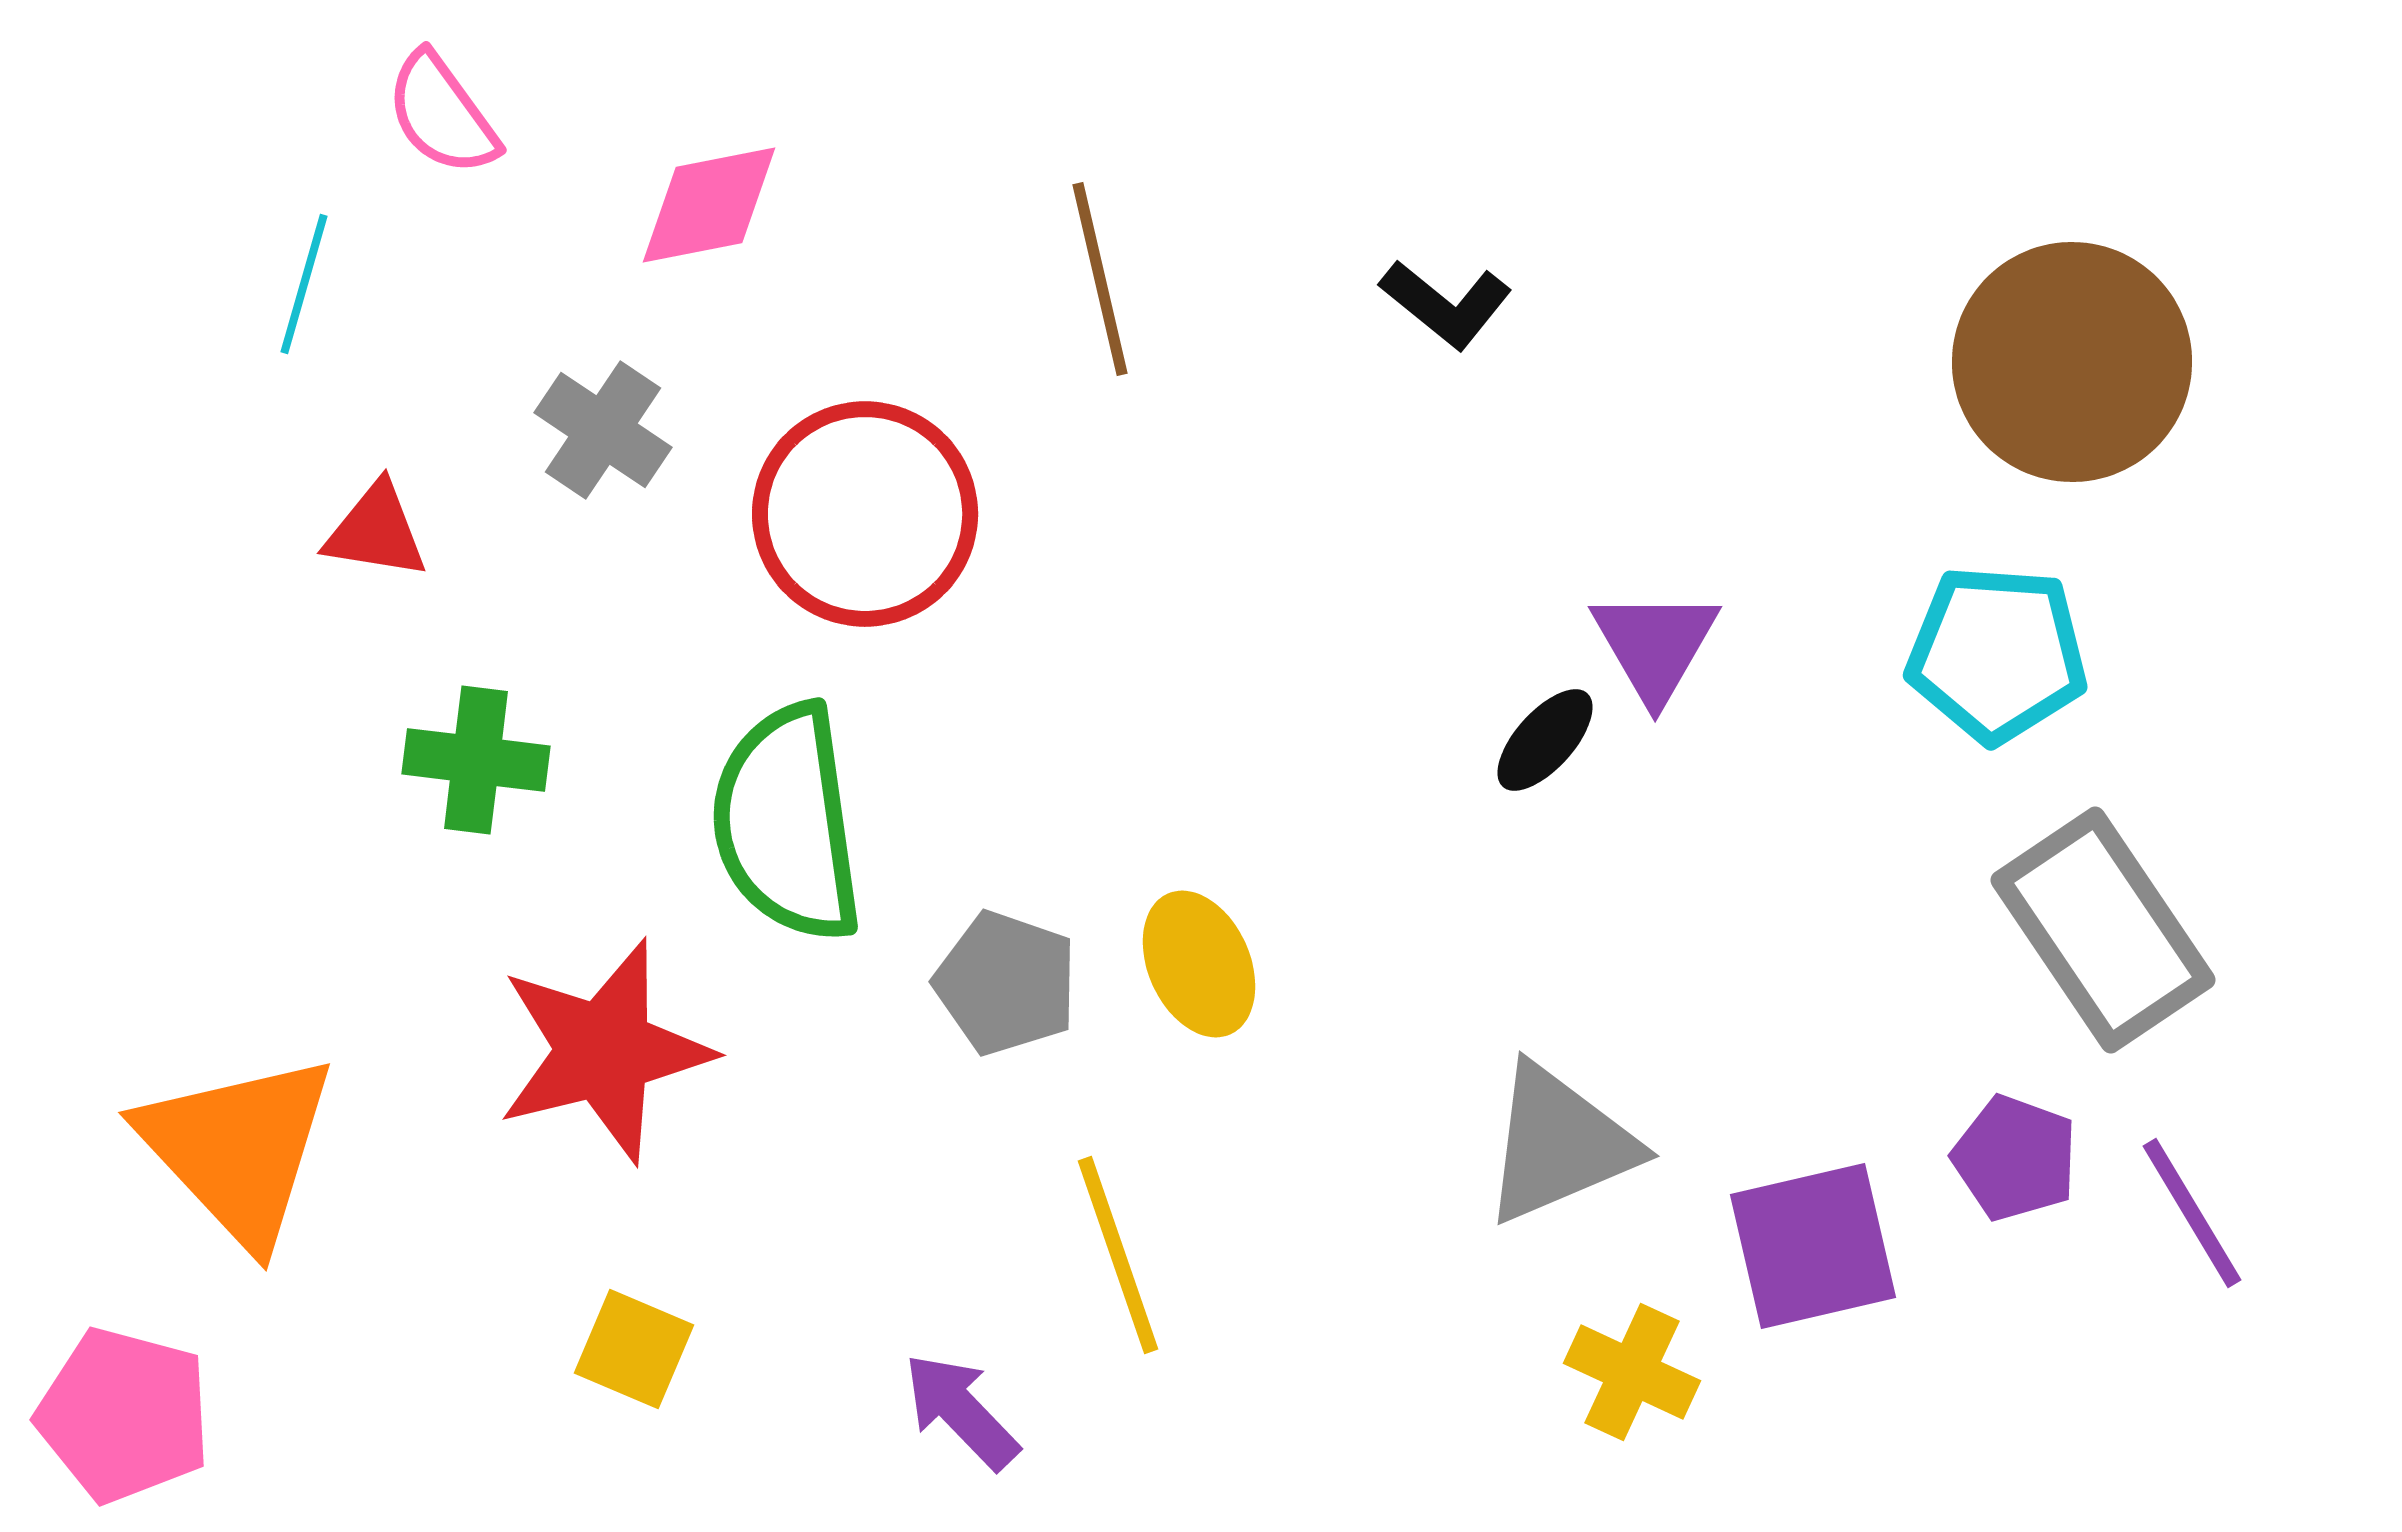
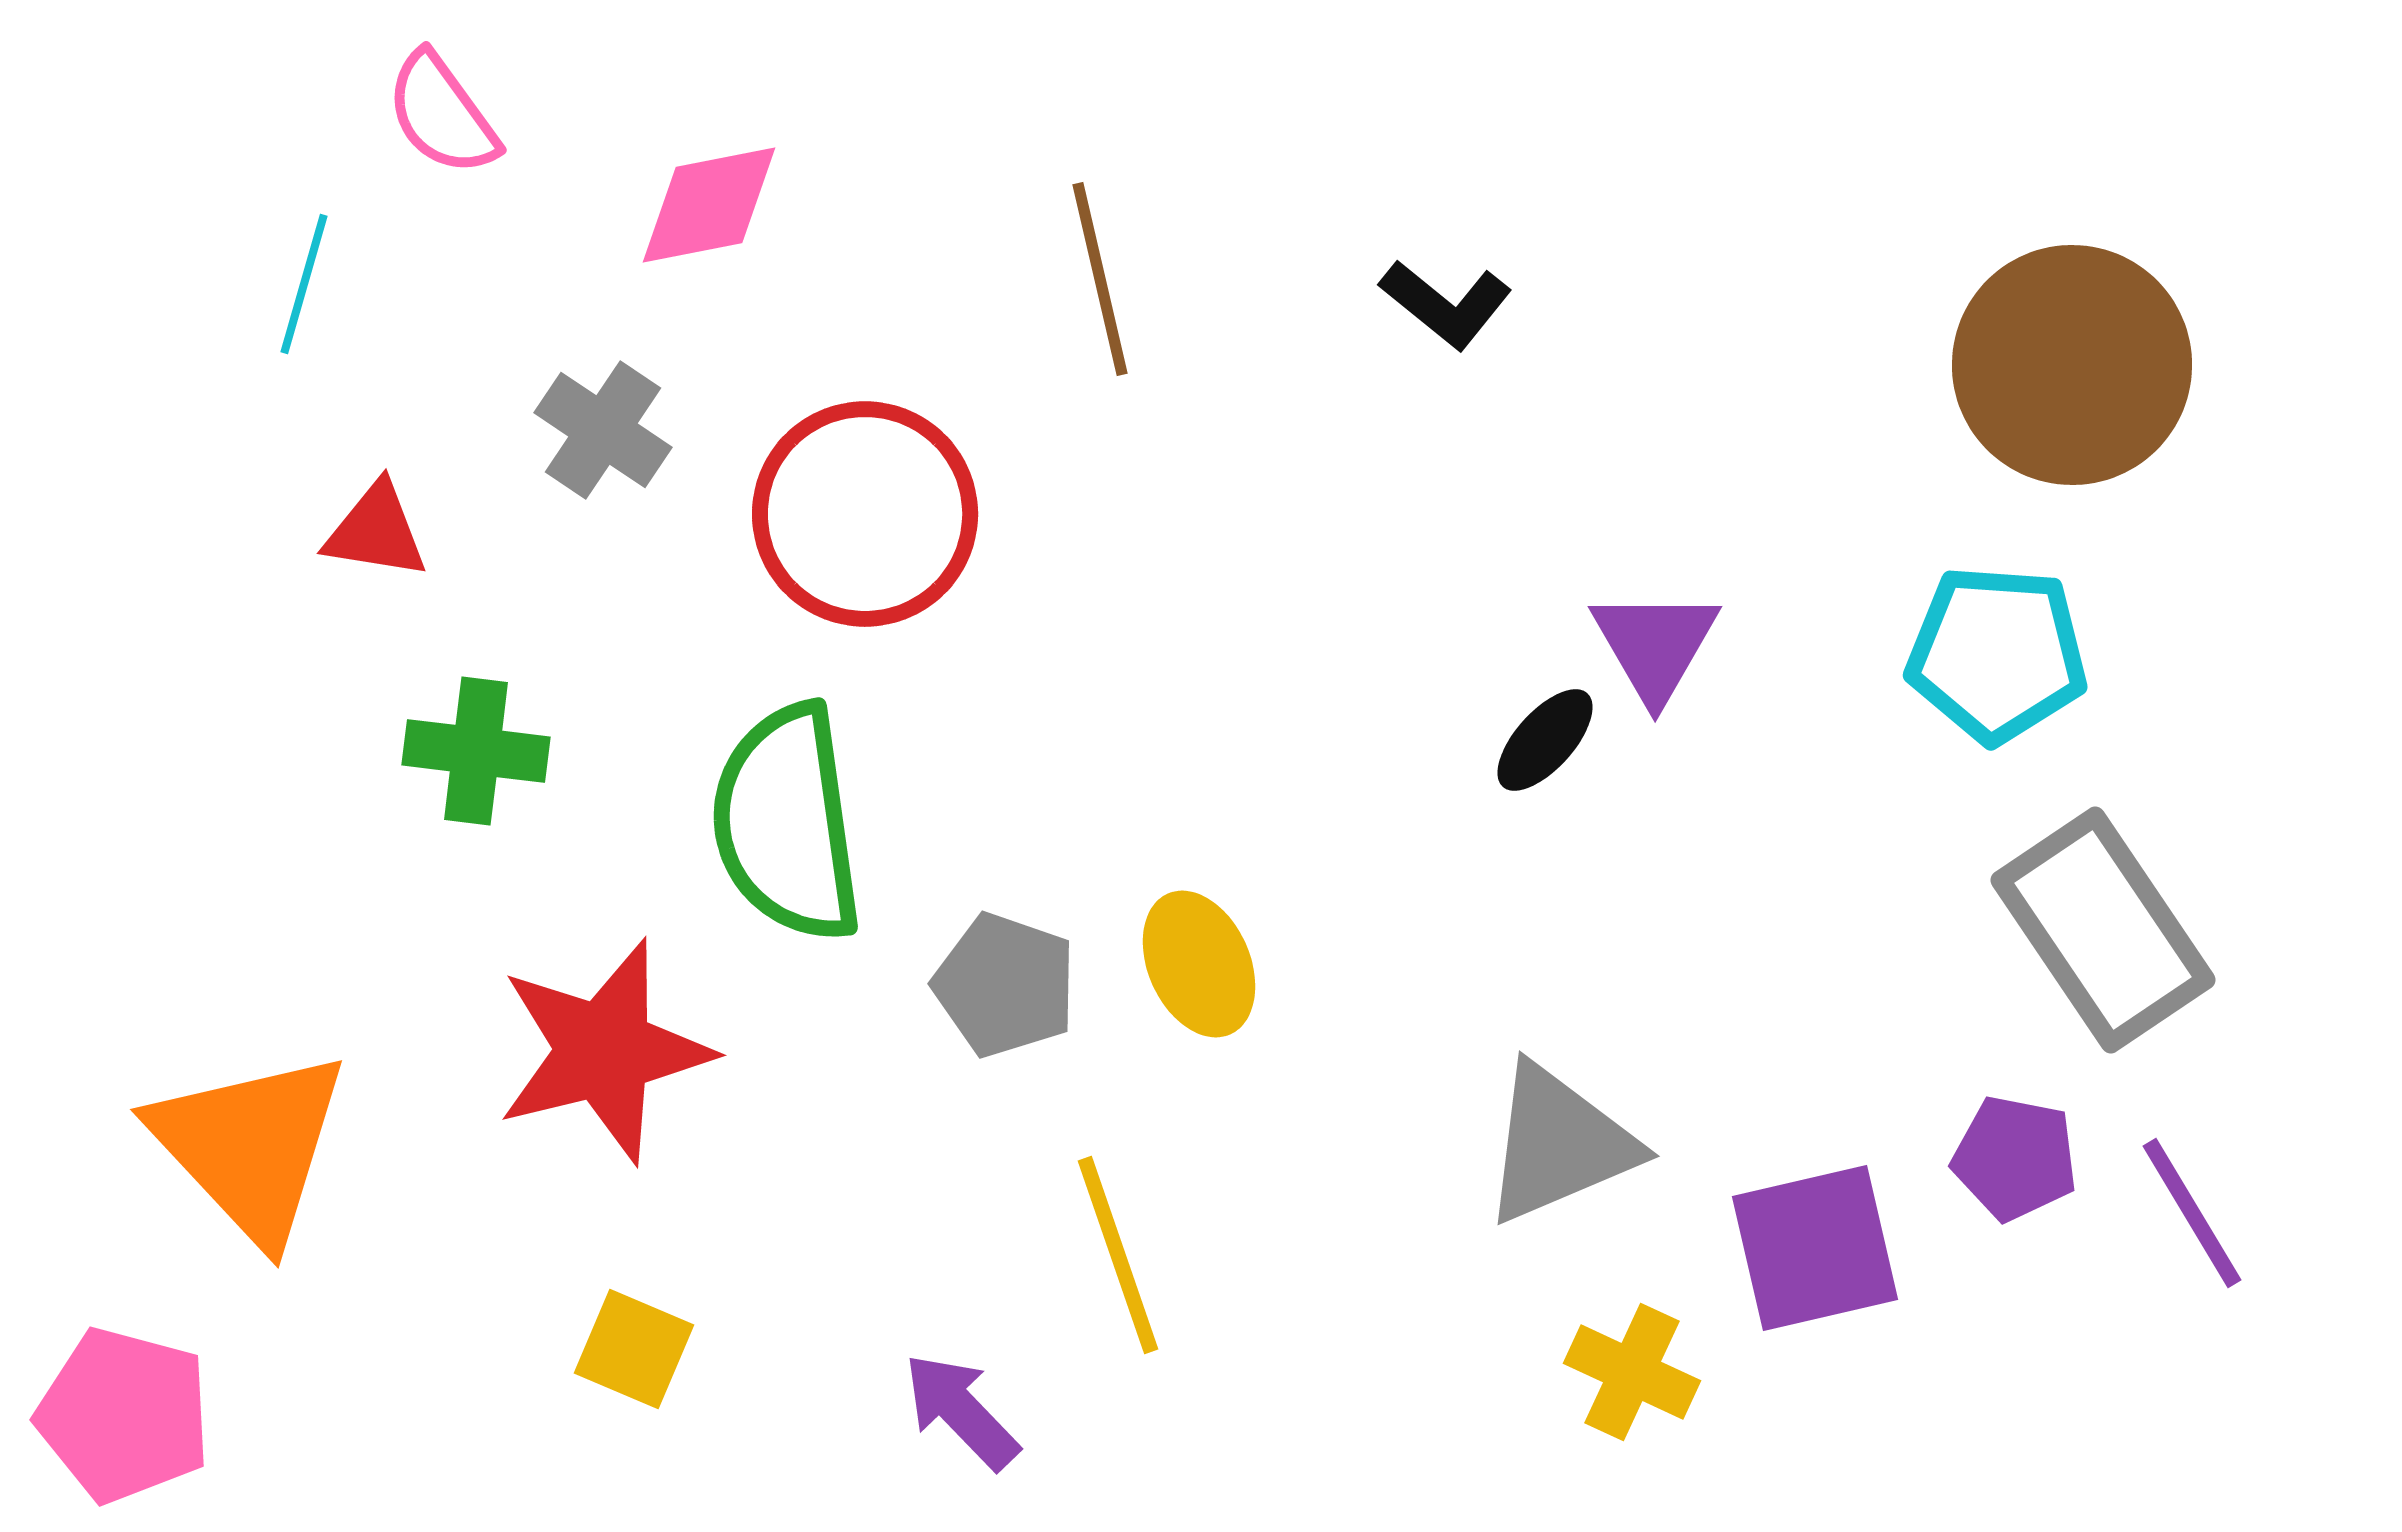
brown circle: moved 3 px down
green cross: moved 9 px up
gray pentagon: moved 1 px left, 2 px down
orange triangle: moved 12 px right, 3 px up
purple pentagon: rotated 9 degrees counterclockwise
purple square: moved 2 px right, 2 px down
